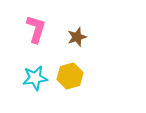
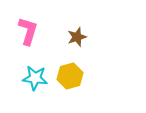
pink L-shape: moved 8 px left, 2 px down
cyan star: rotated 15 degrees clockwise
